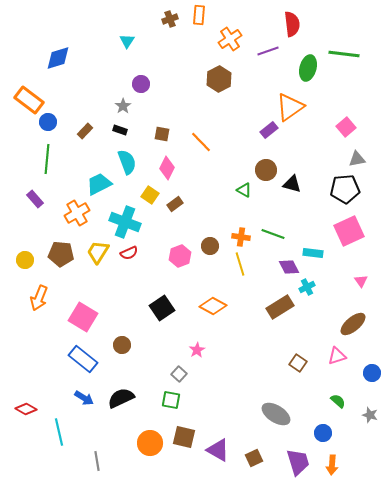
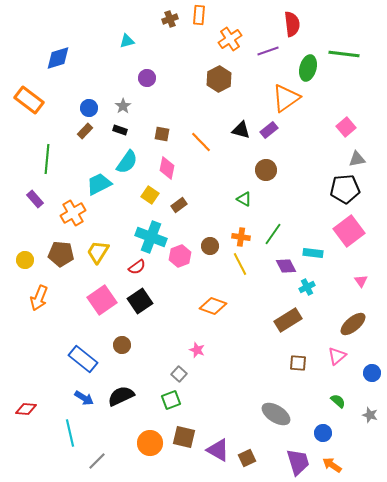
cyan triangle at (127, 41): rotated 42 degrees clockwise
purple circle at (141, 84): moved 6 px right, 6 px up
orange triangle at (290, 107): moved 4 px left, 9 px up
blue circle at (48, 122): moved 41 px right, 14 px up
cyan semicircle at (127, 162): rotated 55 degrees clockwise
pink diamond at (167, 168): rotated 15 degrees counterclockwise
black triangle at (292, 184): moved 51 px left, 54 px up
green triangle at (244, 190): moved 9 px down
brown rectangle at (175, 204): moved 4 px right, 1 px down
orange cross at (77, 213): moved 4 px left
cyan cross at (125, 222): moved 26 px right, 15 px down
pink square at (349, 231): rotated 12 degrees counterclockwise
green line at (273, 234): rotated 75 degrees counterclockwise
red semicircle at (129, 253): moved 8 px right, 14 px down; rotated 12 degrees counterclockwise
yellow line at (240, 264): rotated 10 degrees counterclockwise
purple diamond at (289, 267): moved 3 px left, 1 px up
orange diamond at (213, 306): rotated 8 degrees counterclockwise
brown rectangle at (280, 307): moved 8 px right, 13 px down
black square at (162, 308): moved 22 px left, 7 px up
pink square at (83, 317): moved 19 px right, 17 px up; rotated 24 degrees clockwise
pink star at (197, 350): rotated 21 degrees counterclockwise
pink triangle at (337, 356): rotated 24 degrees counterclockwise
brown square at (298, 363): rotated 30 degrees counterclockwise
black semicircle at (121, 398): moved 2 px up
green square at (171, 400): rotated 30 degrees counterclockwise
red diamond at (26, 409): rotated 25 degrees counterclockwise
cyan line at (59, 432): moved 11 px right, 1 px down
brown square at (254, 458): moved 7 px left
gray line at (97, 461): rotated 54 degrees clockwise
orange arrow at (332, 465): rotated 120 degrees clockwise
